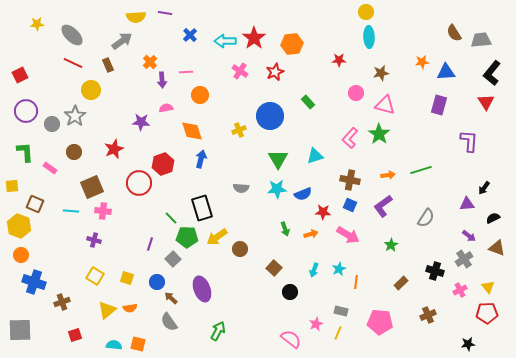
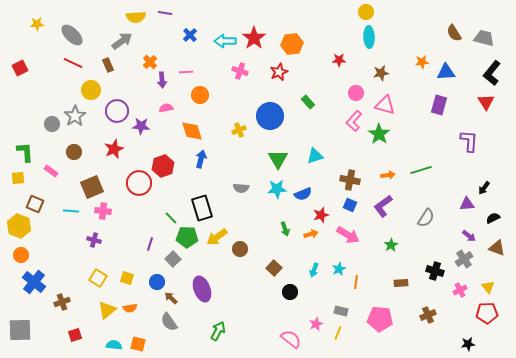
gray trapezoid at (481, 40): moved 3 px right, 2 px up; rotated 20 degrees clockwise
pink cross at (240, 71): rotated 14 degrees counterclockwise
red star at (275, 72): moved 4 px right
red square at (20, 75): moved 7 px up
purple circle at (26, 111): moved 91 px right
purple star at (141, 122): moved 4 px down
pink L-shape at (350, 138): moved 4 px right, 17 px up
red hexagon at (163, 164): moved 2 px down
pink rectangle at (50, 168): moved 1 px right, 3 px down
yellow square at (12, 186): moved 6 px right, 8 px up
red star at (323, 212): moved 2 px left, 3 px down; rotated 21 degrees counterclockwise
yellow square at (95, 276): moved 3 px right, 2 px down
blue cross at (34, 282): rotated 20 degrees clockwise
brown rectangle at (401, 283): rotated 40 degrees clockwise
pink pentagon at (380, 322): moved 3 px up
